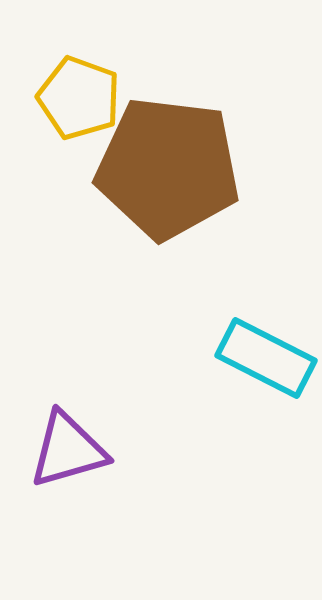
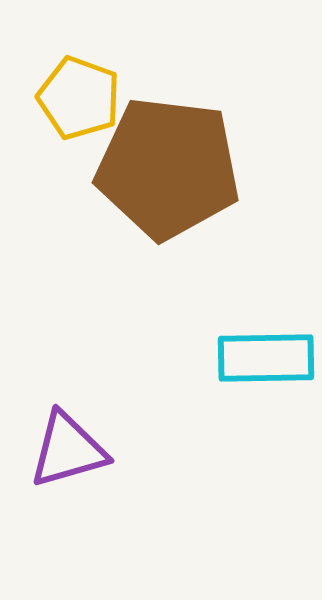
cyan rectangle: rotated 28 degrees counterclockwise
